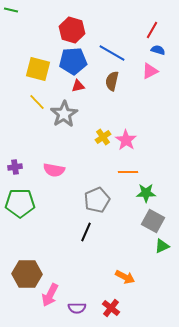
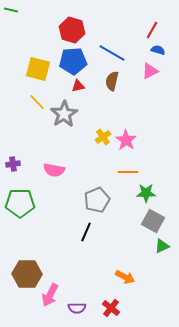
purple cross: moved 2 px left, 3 px up
